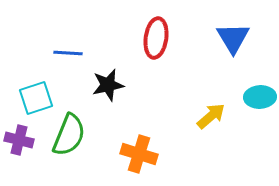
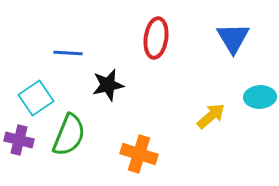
cyan square: rotated 16 degrees counterclockwise
